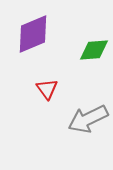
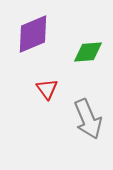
green diamond: moved 6 px left, 2 px down
gray arrow: rotated 87 degrees counterclockwise
